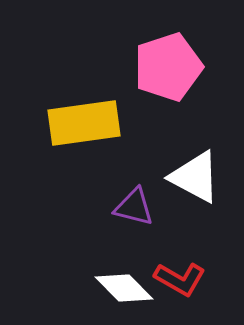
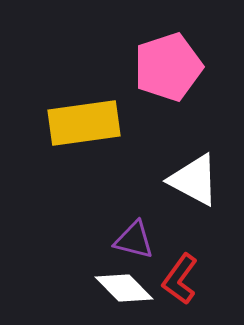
white triangle: moved 1 px left, 3 px down
purple triangle: moved 33 px down
red L-shape: rotated 96 degrees clockwise
